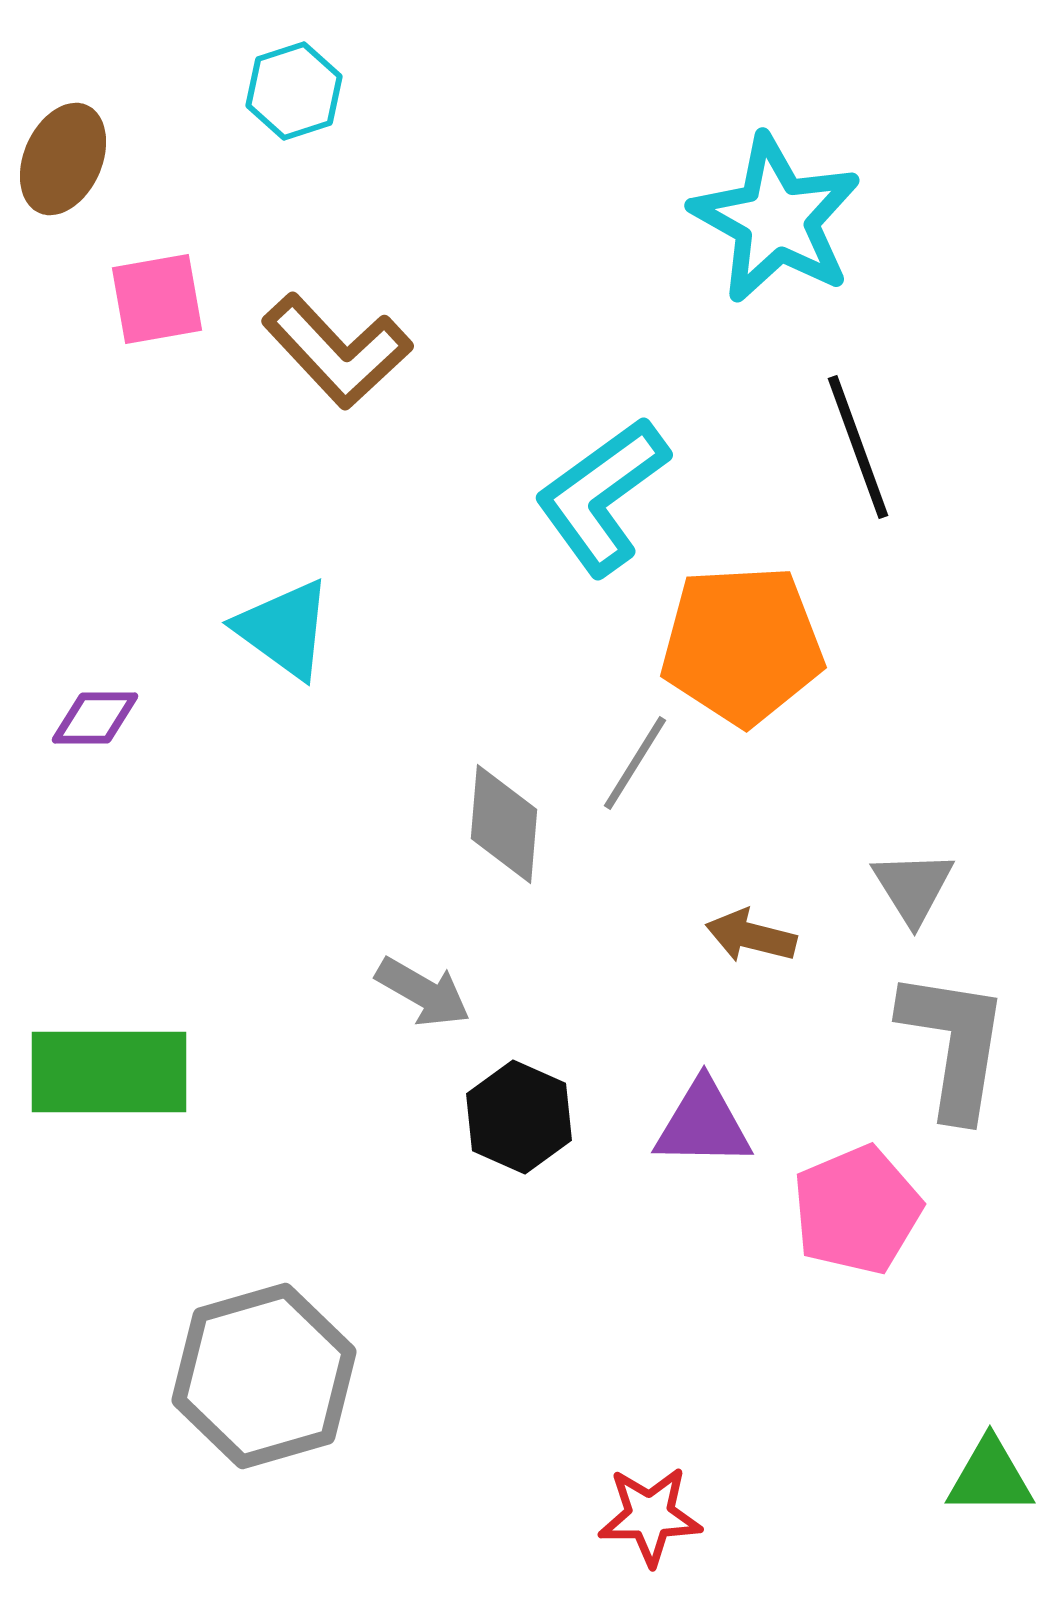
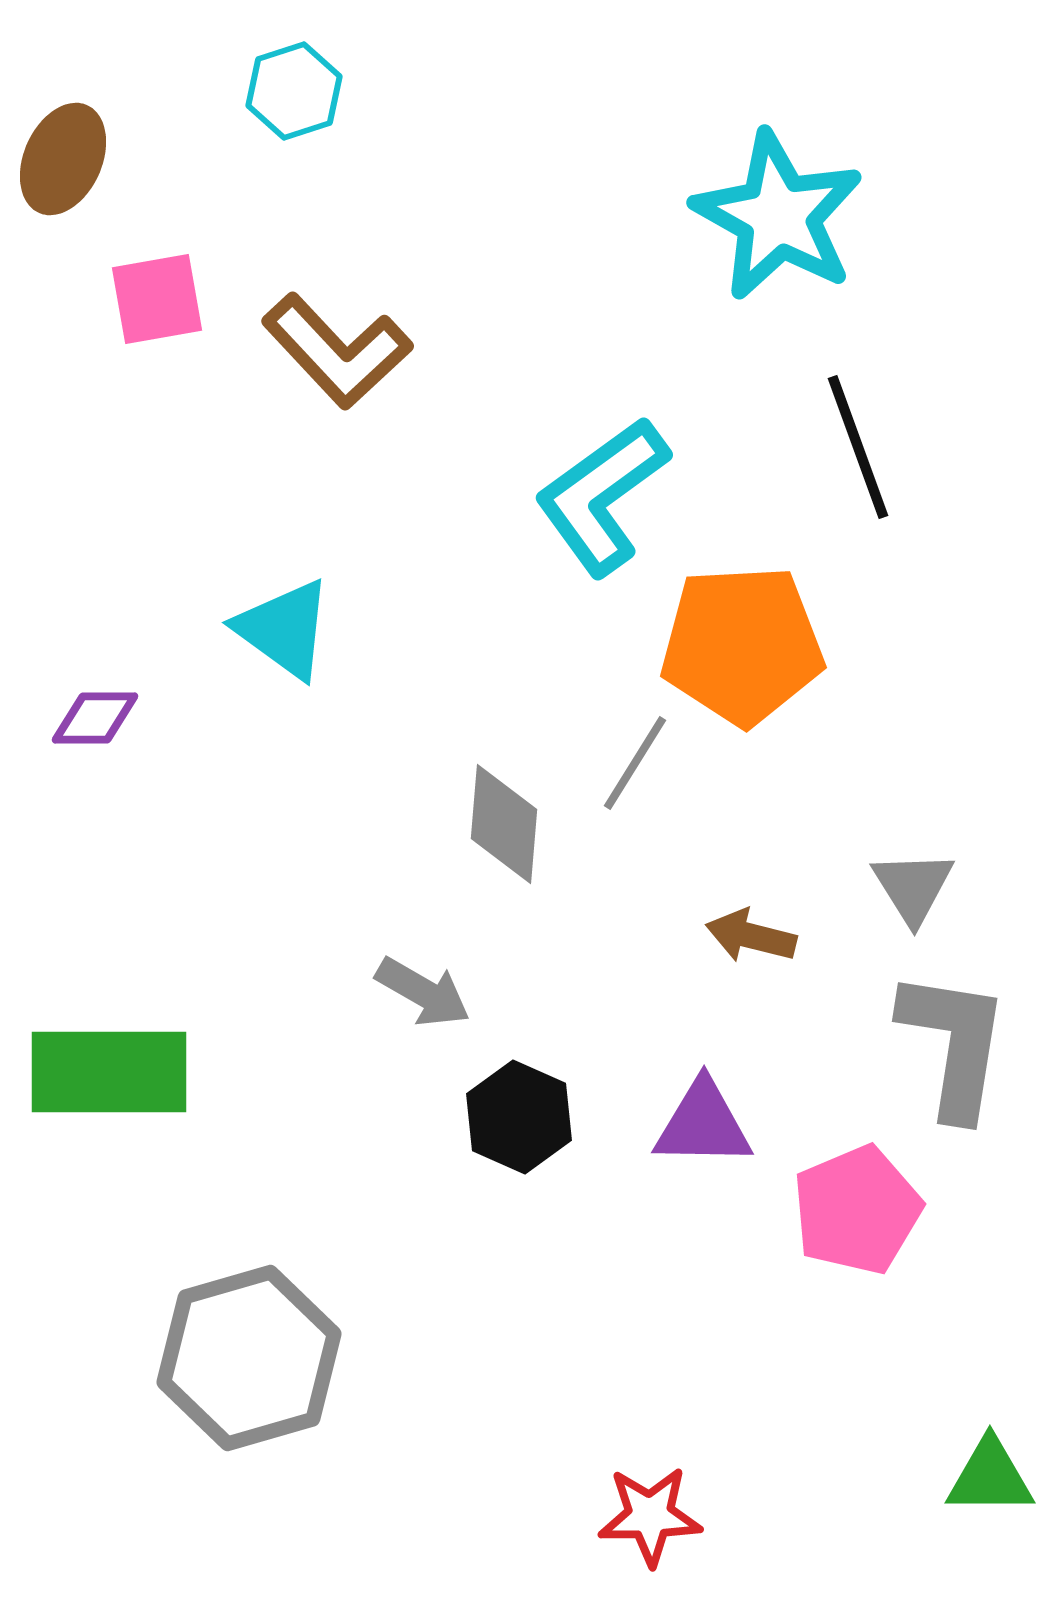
cyan star: moved 2 px right, 3 px up
gray hexagon: moved 15 px left, 18 px up
